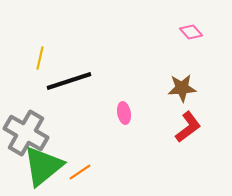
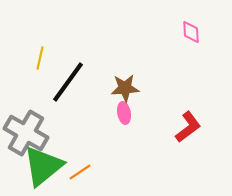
pink diamond: rotated 40 degrees clockwise
black line: moved 1 px left, 1 px down; rotated 36 degrees counterclockwise
brown star: moved 57 px left
